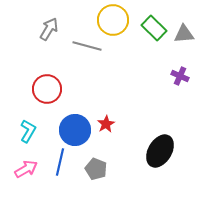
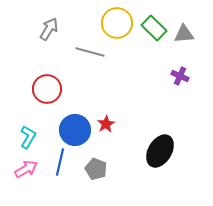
yellow circle: moved 4 px right, 3 px down
gray line: moved 3 px right, 6 px down
cyan L-shape: moved 6 px down
